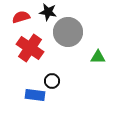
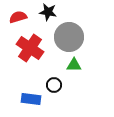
red semicircle: moved 3 px left
gray circle: moved 1 px right, 5 px down
green triangle: moved 24 px left, 8 px down
black circle: moved 2 px right, 4 px down
blue rectangle: moved 4 px left, 4 px down
